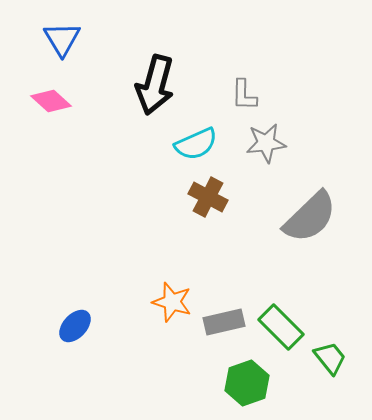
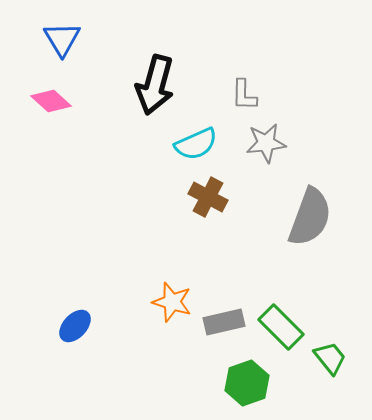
gray semicircle: rotated 26 degrees counterclockwise
